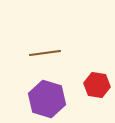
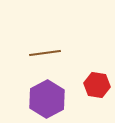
purple hexagon: rotated 15 degrees clockwise
